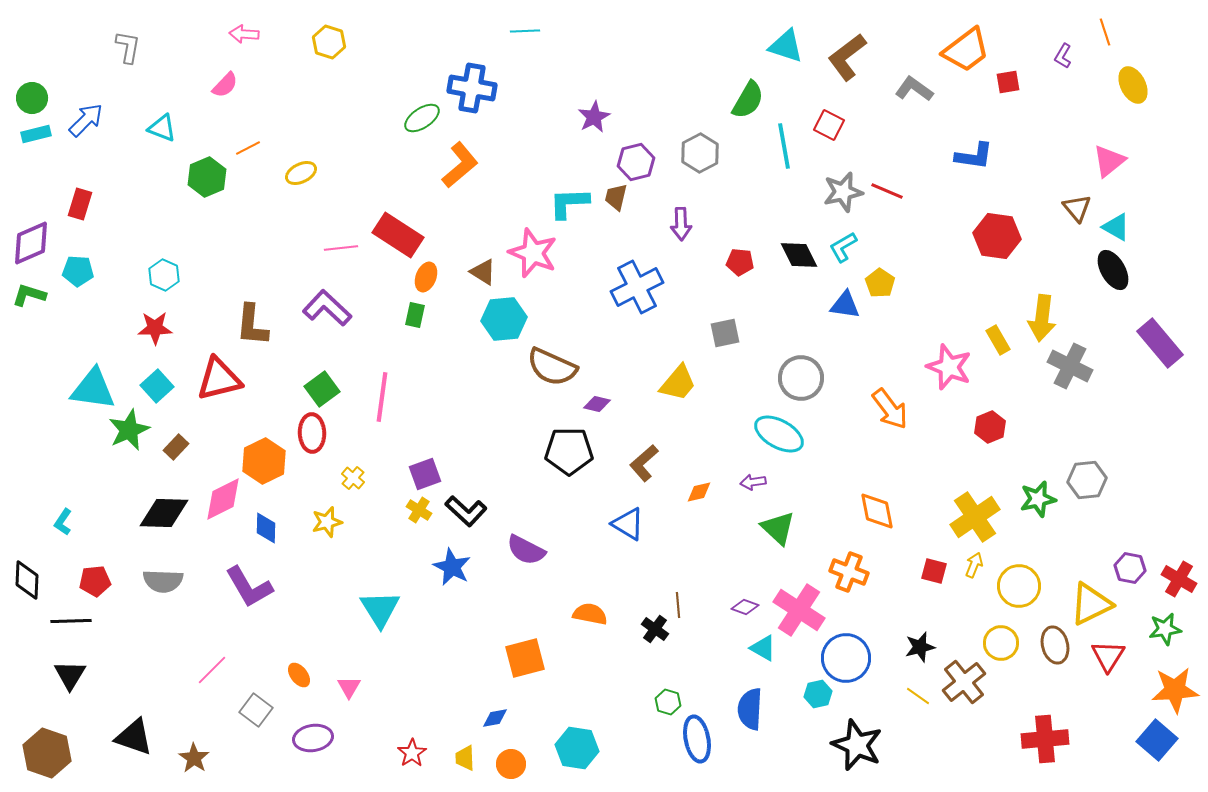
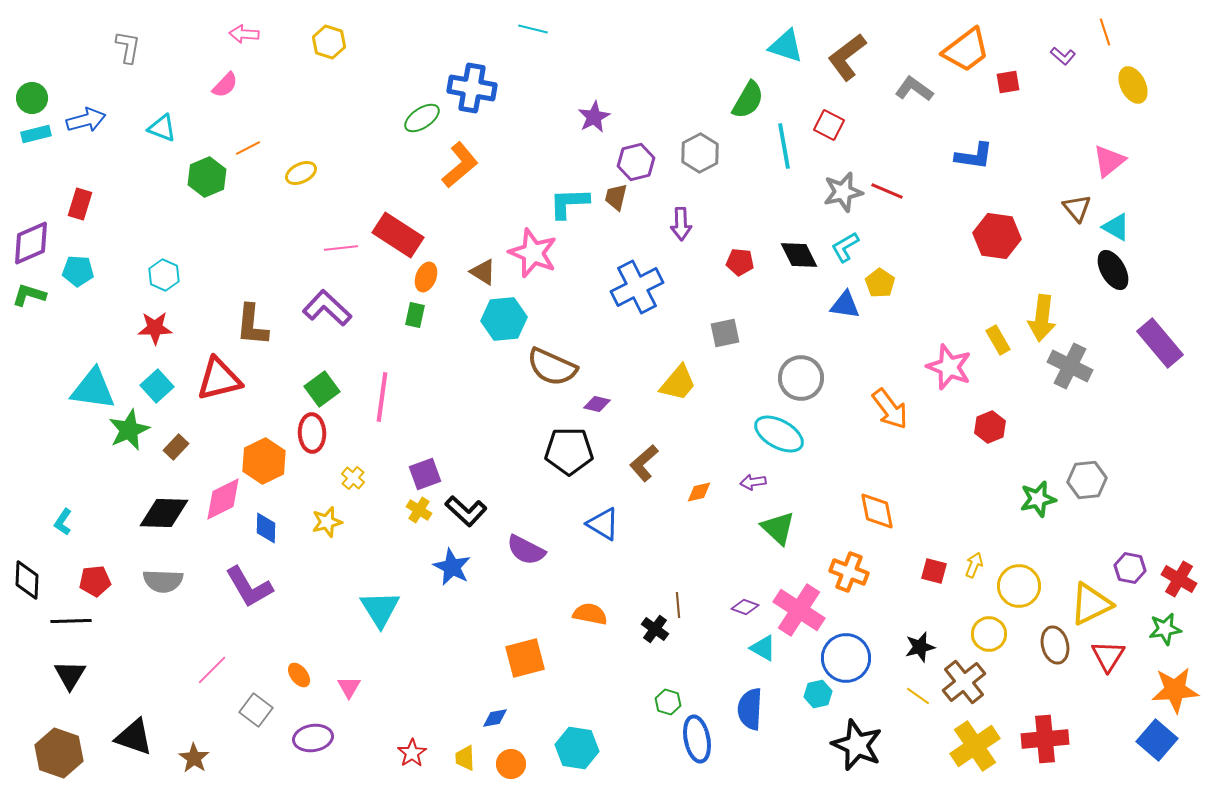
cyan line at (525, 31): moved 8 px right, 2 px up; rotated 16 degrees clockwise
purple L-shape at (1063, 56): rotated 80 degrees counterclockwise
blue arrow at (86, 120): rotated 30 degrees clockwise
cyan L-shape at (843, 247): moved 2 px right
yellow cross at (975, 517): moved 229 px down
blue triangle at (628, 524): moved 25 px left
yellow circle at (1001, 643): moved 12 px left, 9 px up
brown hexagon at (47, 753): moved 12 px right
